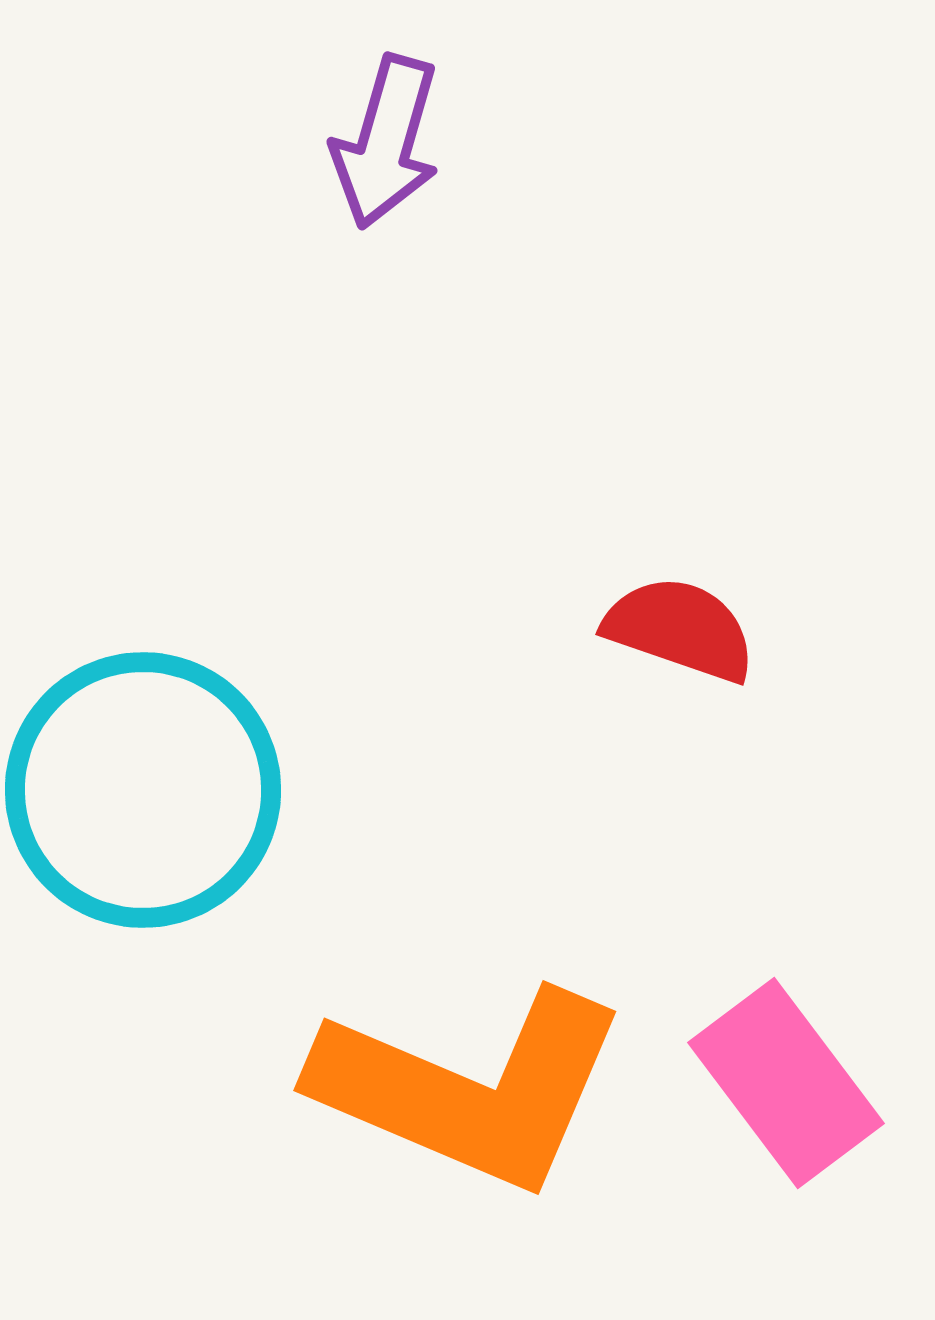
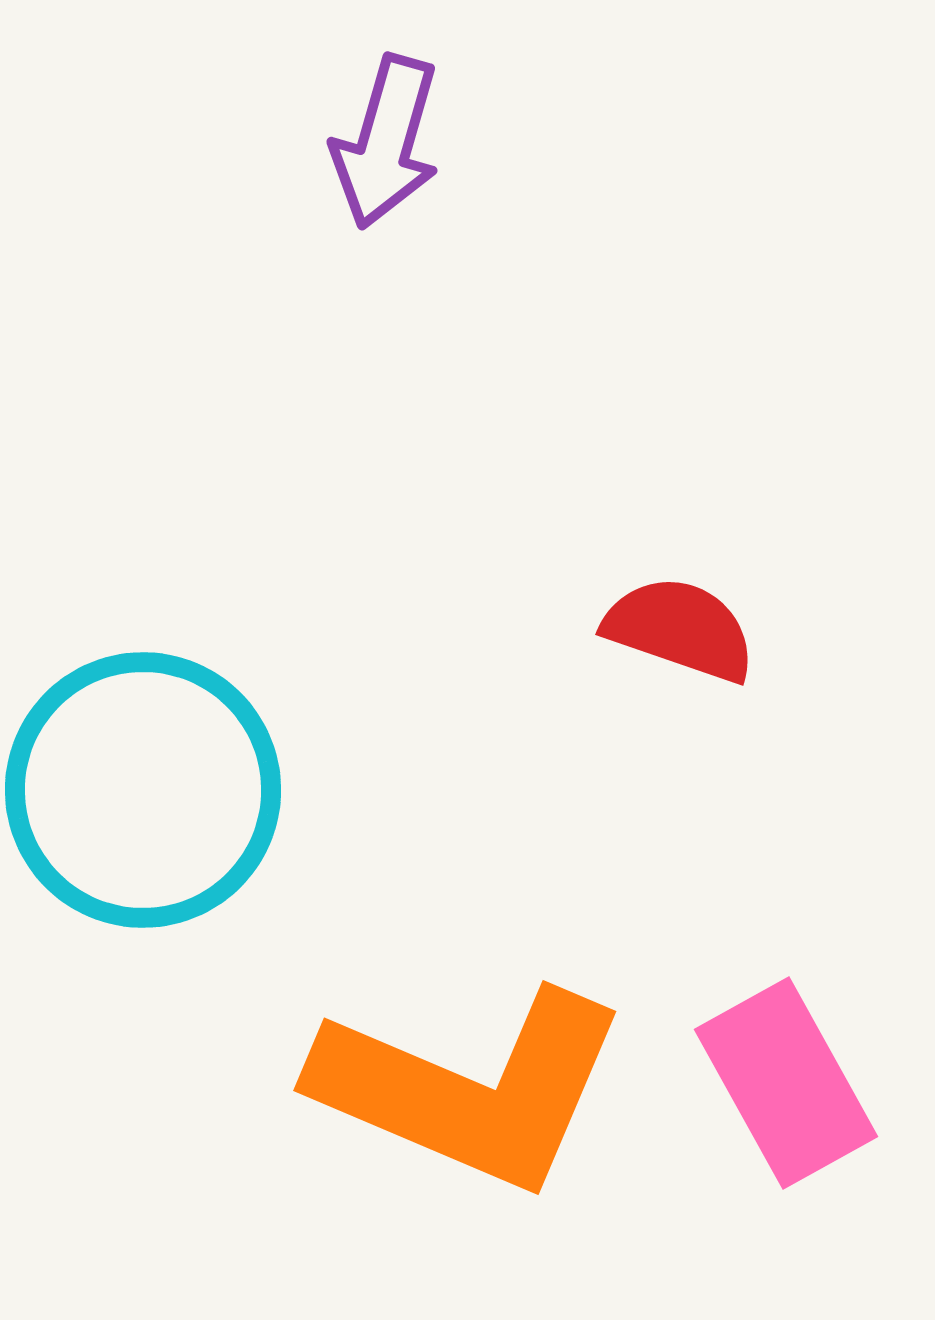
pink rectangle: rotated 8 degrees clockwise
